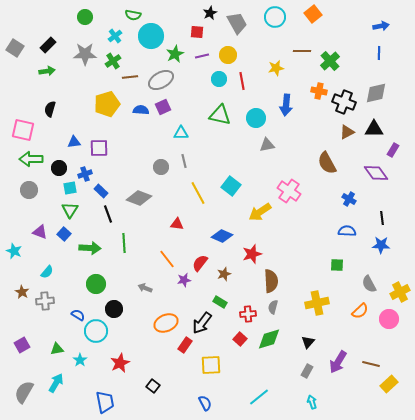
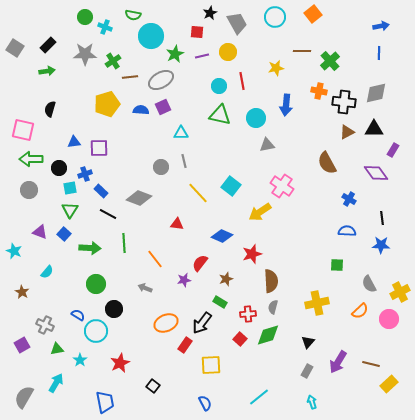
cyan cross at (115, 36): moved 10 px left, 9 px up; rotated 32 degrees counterclockwise
yellow circle at (228, 55): moved 3 px up
cyan circle at (219, 79): moved 7 px down
black cross at (344, 102): rotated 15 degrees counterclockwise
pink cross at (289, 191): moved 7 px left, 5 px up
yellow line at (198, 193): rotated 15 degrees counterclockwise
black line at (108, 214): rotated 42 degrees counterclockwise
orange line at (167, 259): moved 12 px left
brown star at (224, 274): moved 2 px right, 5 px down
gray cross at (45, 301): moved 24 px down; rotated 30 degrees clockwise
green diamond at (269, 339): moved 1 px left, 4 px up
gray semicircle at (24, 392): moved 5 px down
